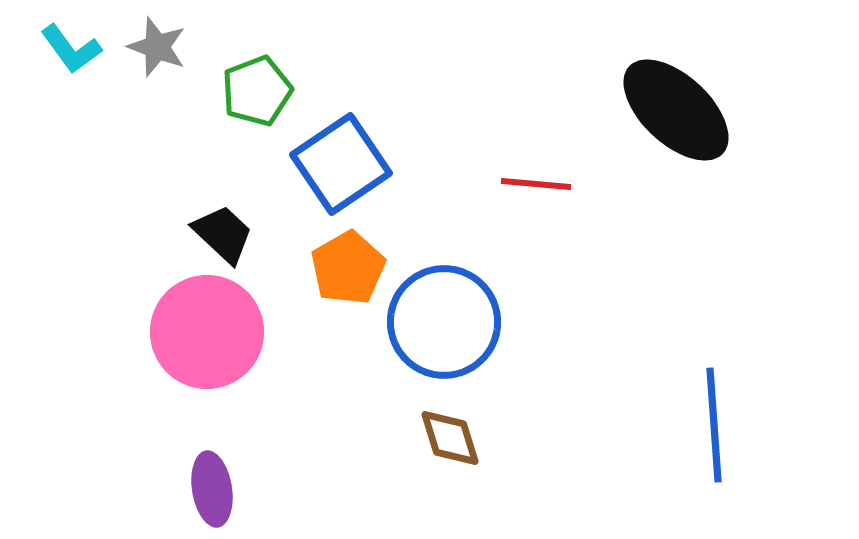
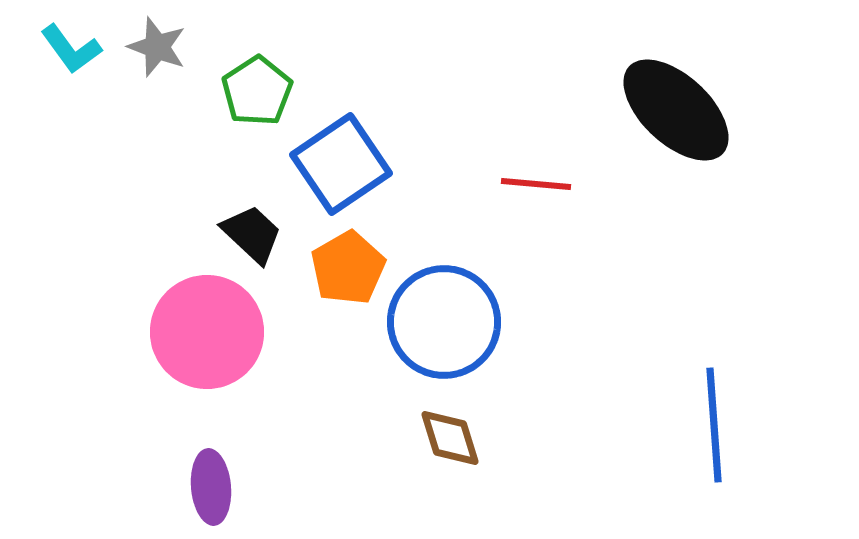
green pentagon: rotated 12 degrees counterclockwise
black trapezoid: moved 29 px right
purple ellipse: moved 1 px left, 2 px up; rotated 4 degrees clockwise
